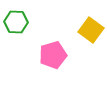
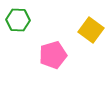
green hexagon: moved 2 px right, 2 px up
